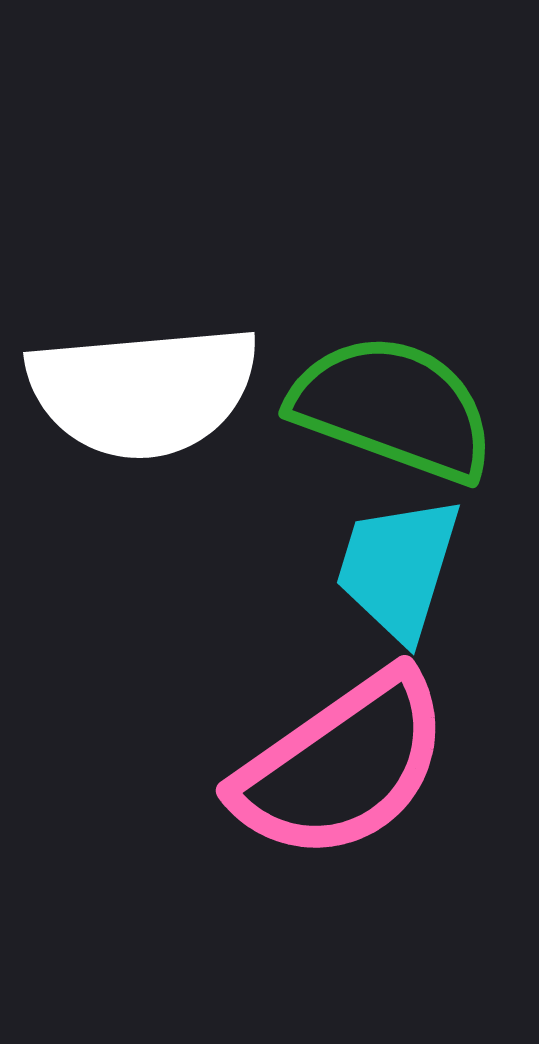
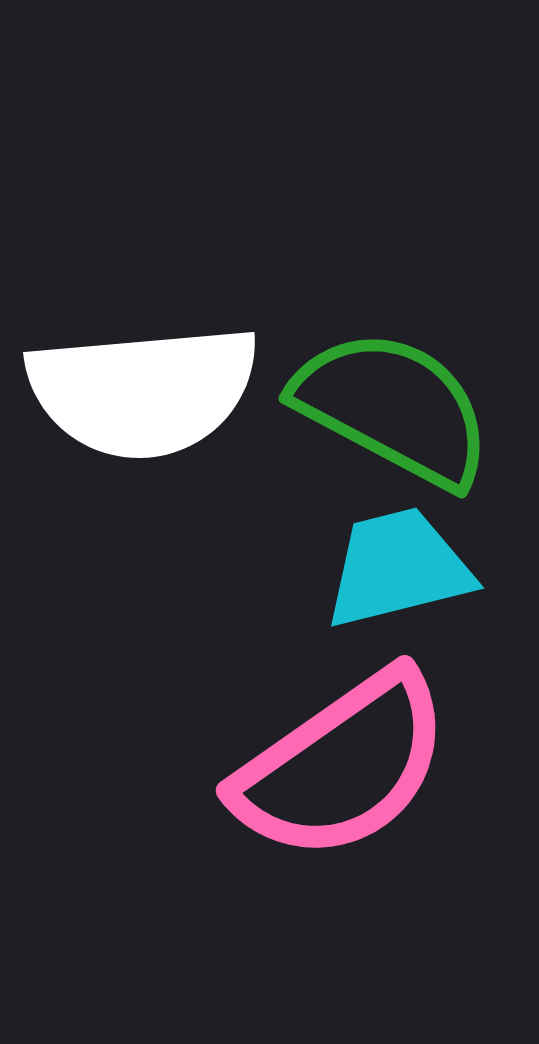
green semicircle: rotated 8 degrees clockwise
cyan trapezoid: rotated 59 degrees clockwise
